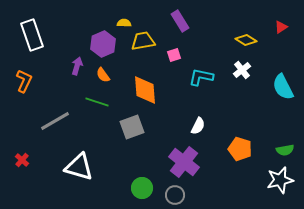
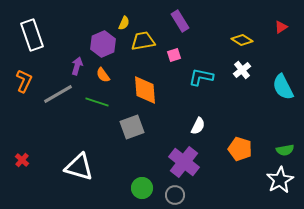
yellow semicircle: rotated 112 degrees clockwise
yellow diamond: moved 4 px left
gray line: moved 3 px right, 27 px up
white star: rotated 16 degrees counterclockwise
